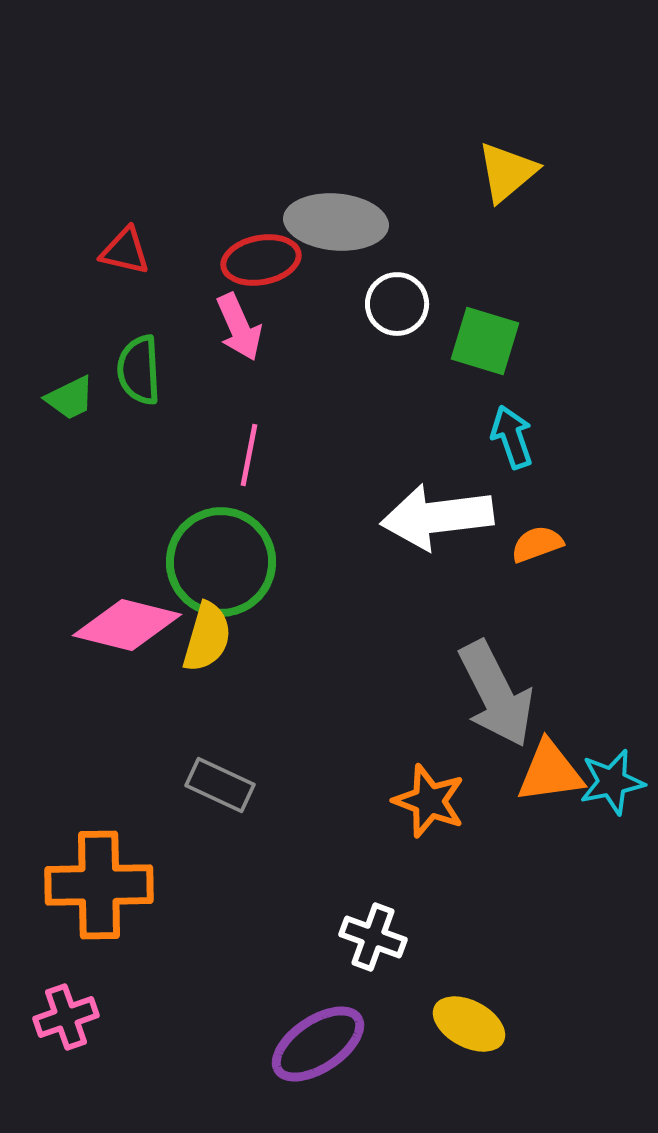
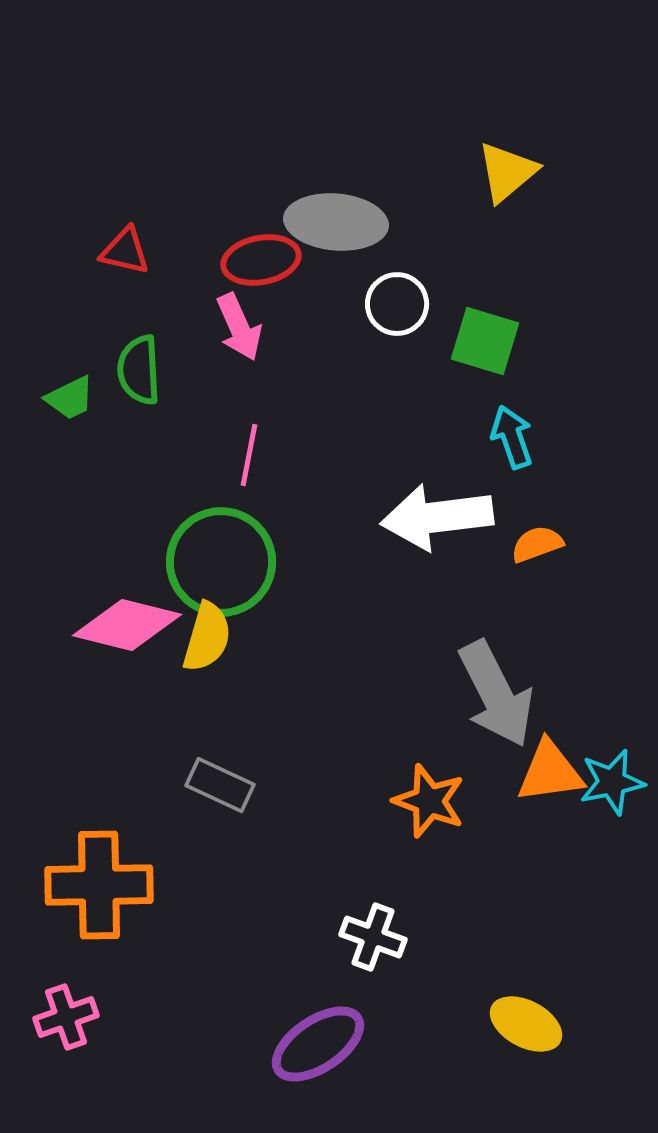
yellow ellipse: moved 57 px right
